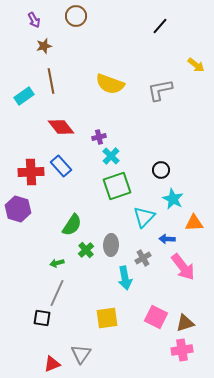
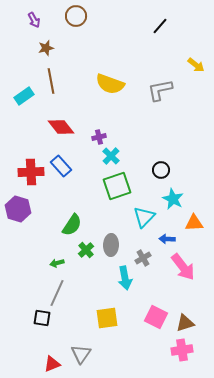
brown star: moved 2 px right, 2 px down
